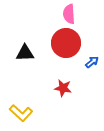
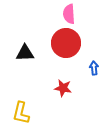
blue arrow: moved 2 px right, 6 px down; rotated 56 degrees counterclockwise
yellow L-shape: rotated 60 degrees clockwise
